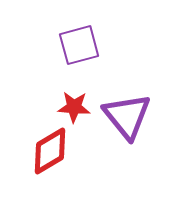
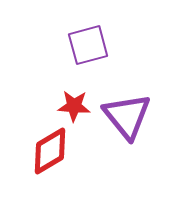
purple square: moved 9 px right
red star: moved 1 px up
